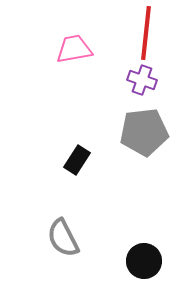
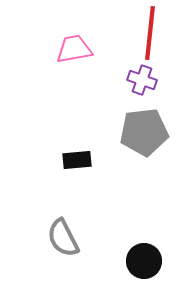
red line: moved 4 px right
black rectangle: rotated 52 degrees clockwise
